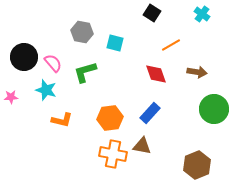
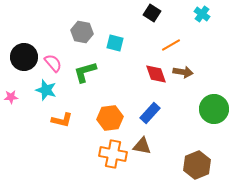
brown arrow: moved 14 px left
